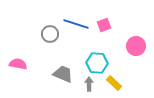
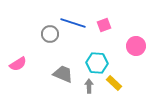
blue line: moved 3 px left, 1 px up
pink semicircle: rotated 138 degrees clockwise
gray arrow: moved 2 px down
